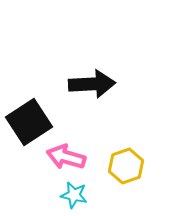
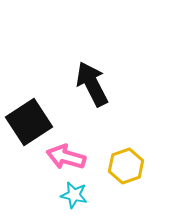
black arrow: rotated 114 degrees counterclockwise
